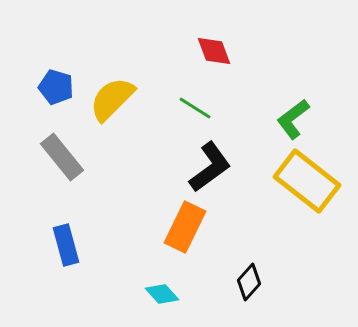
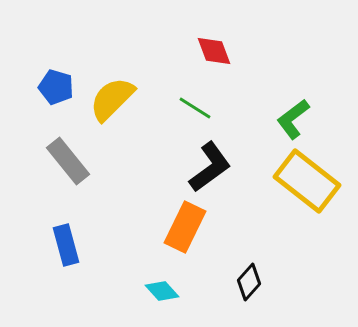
gray rectangle: moved 6 px right, 4 px down
cyan diamond: moved 3 px up
